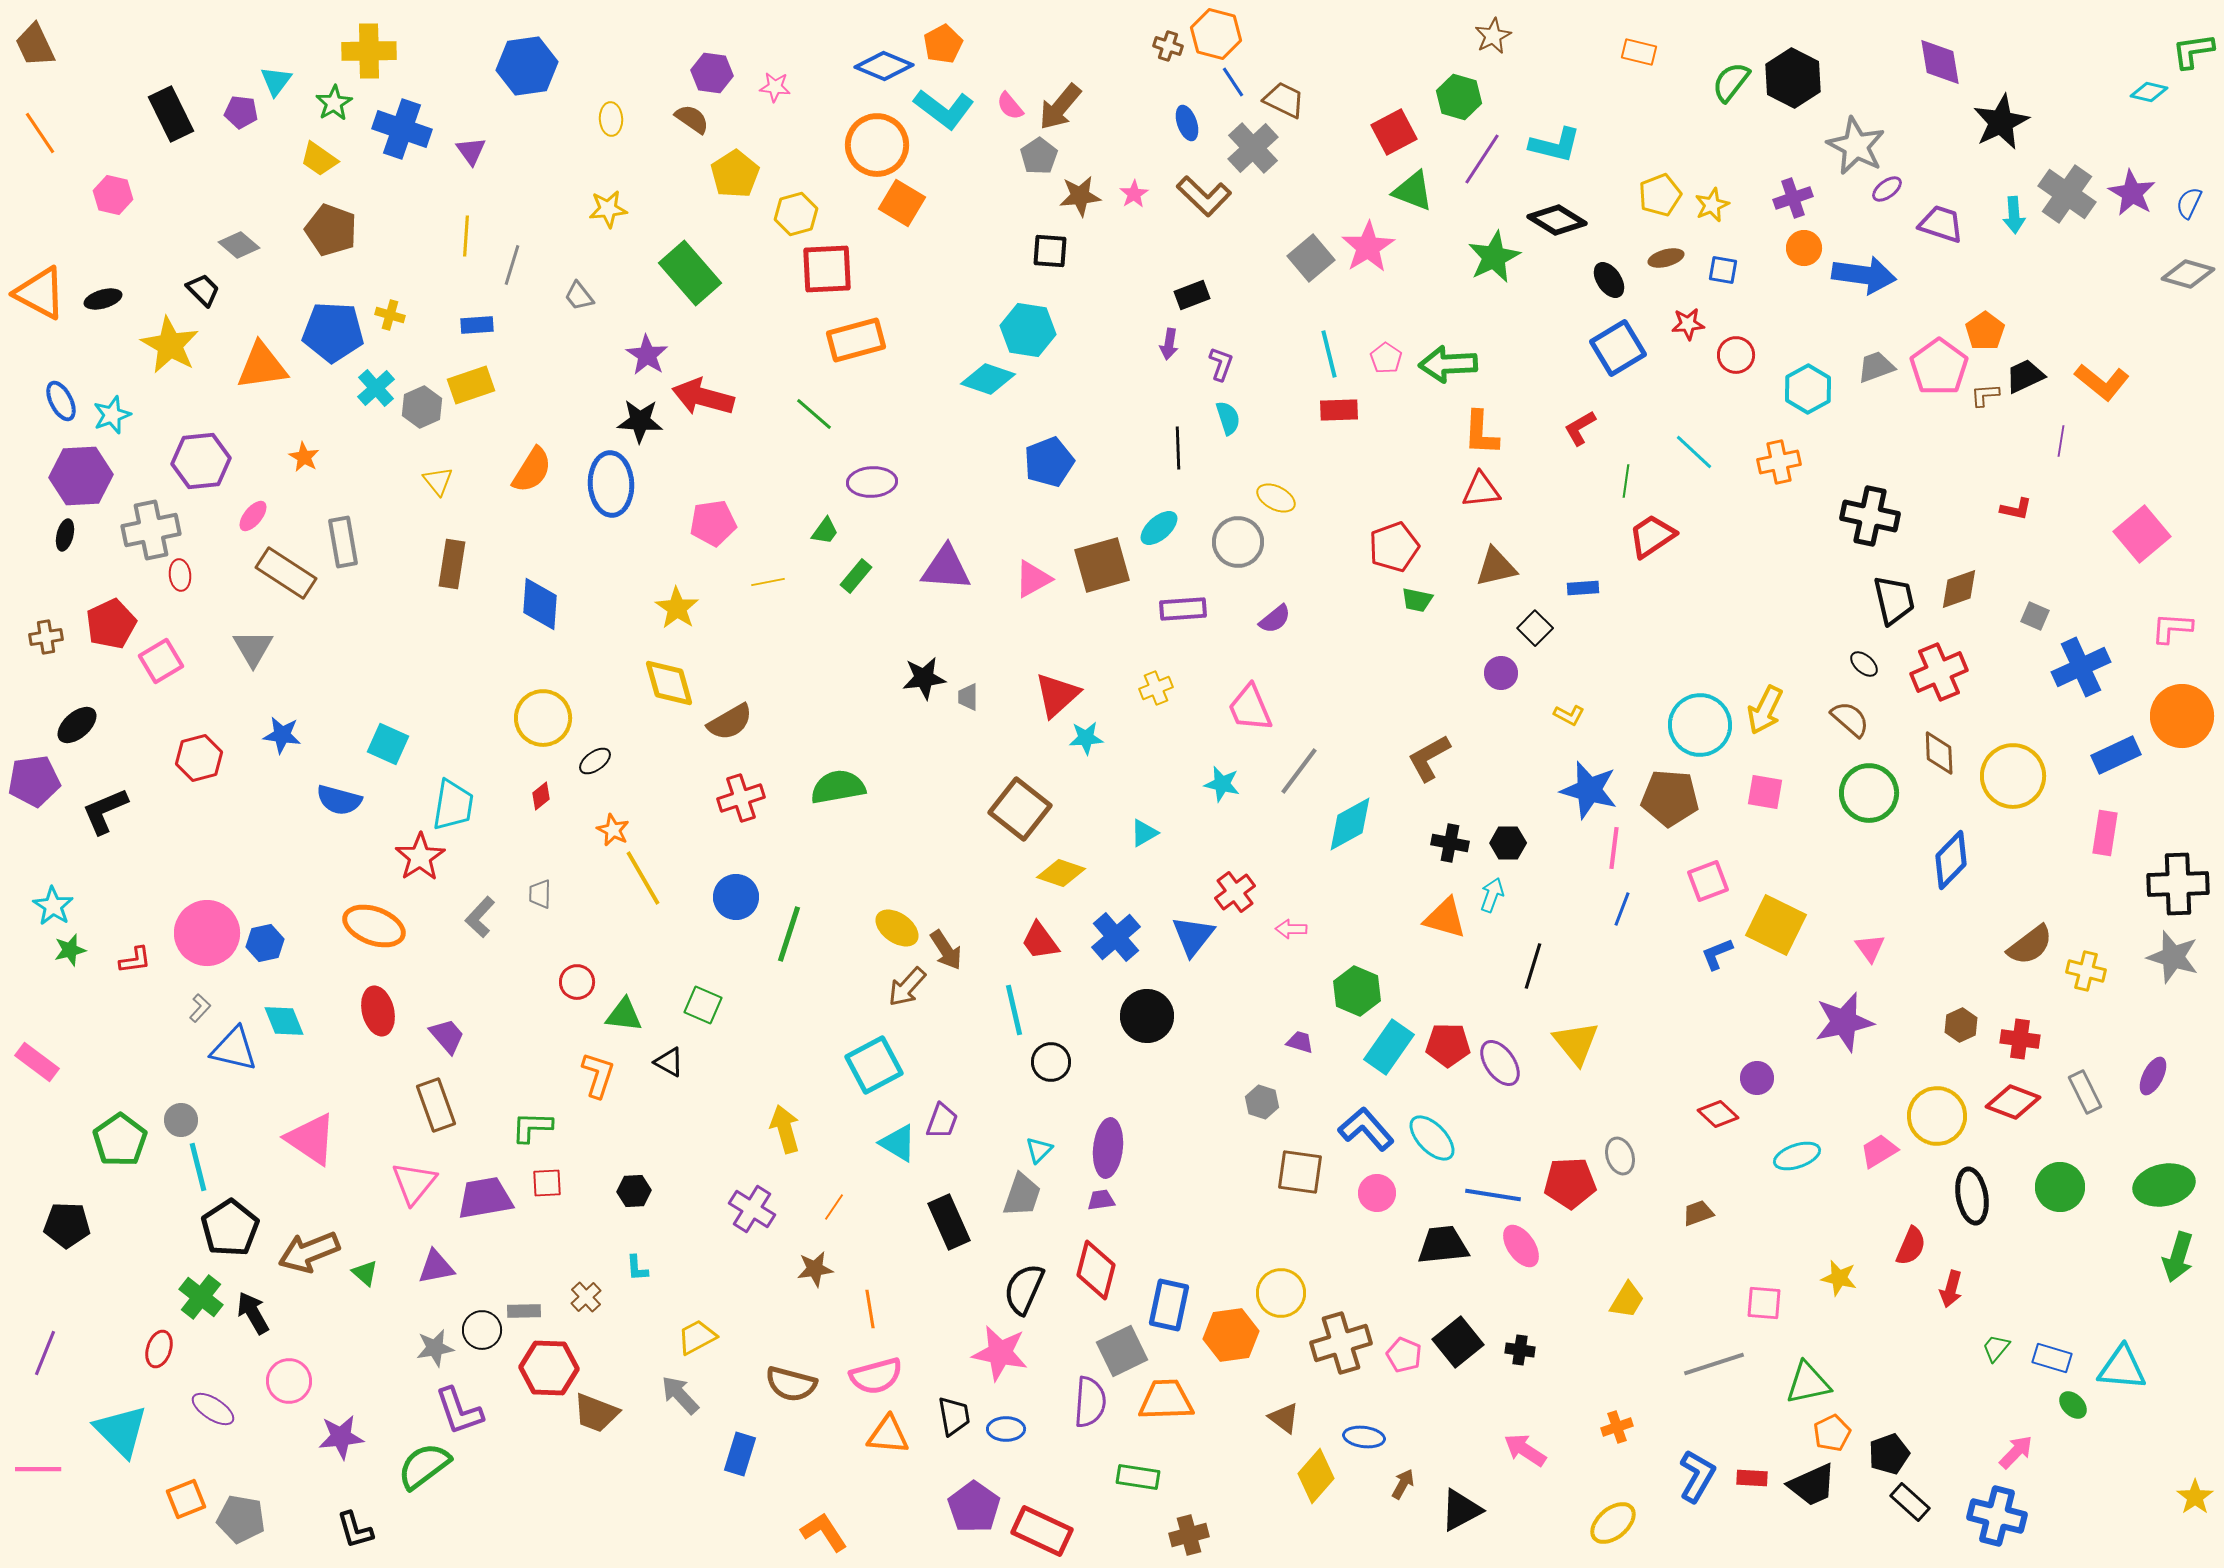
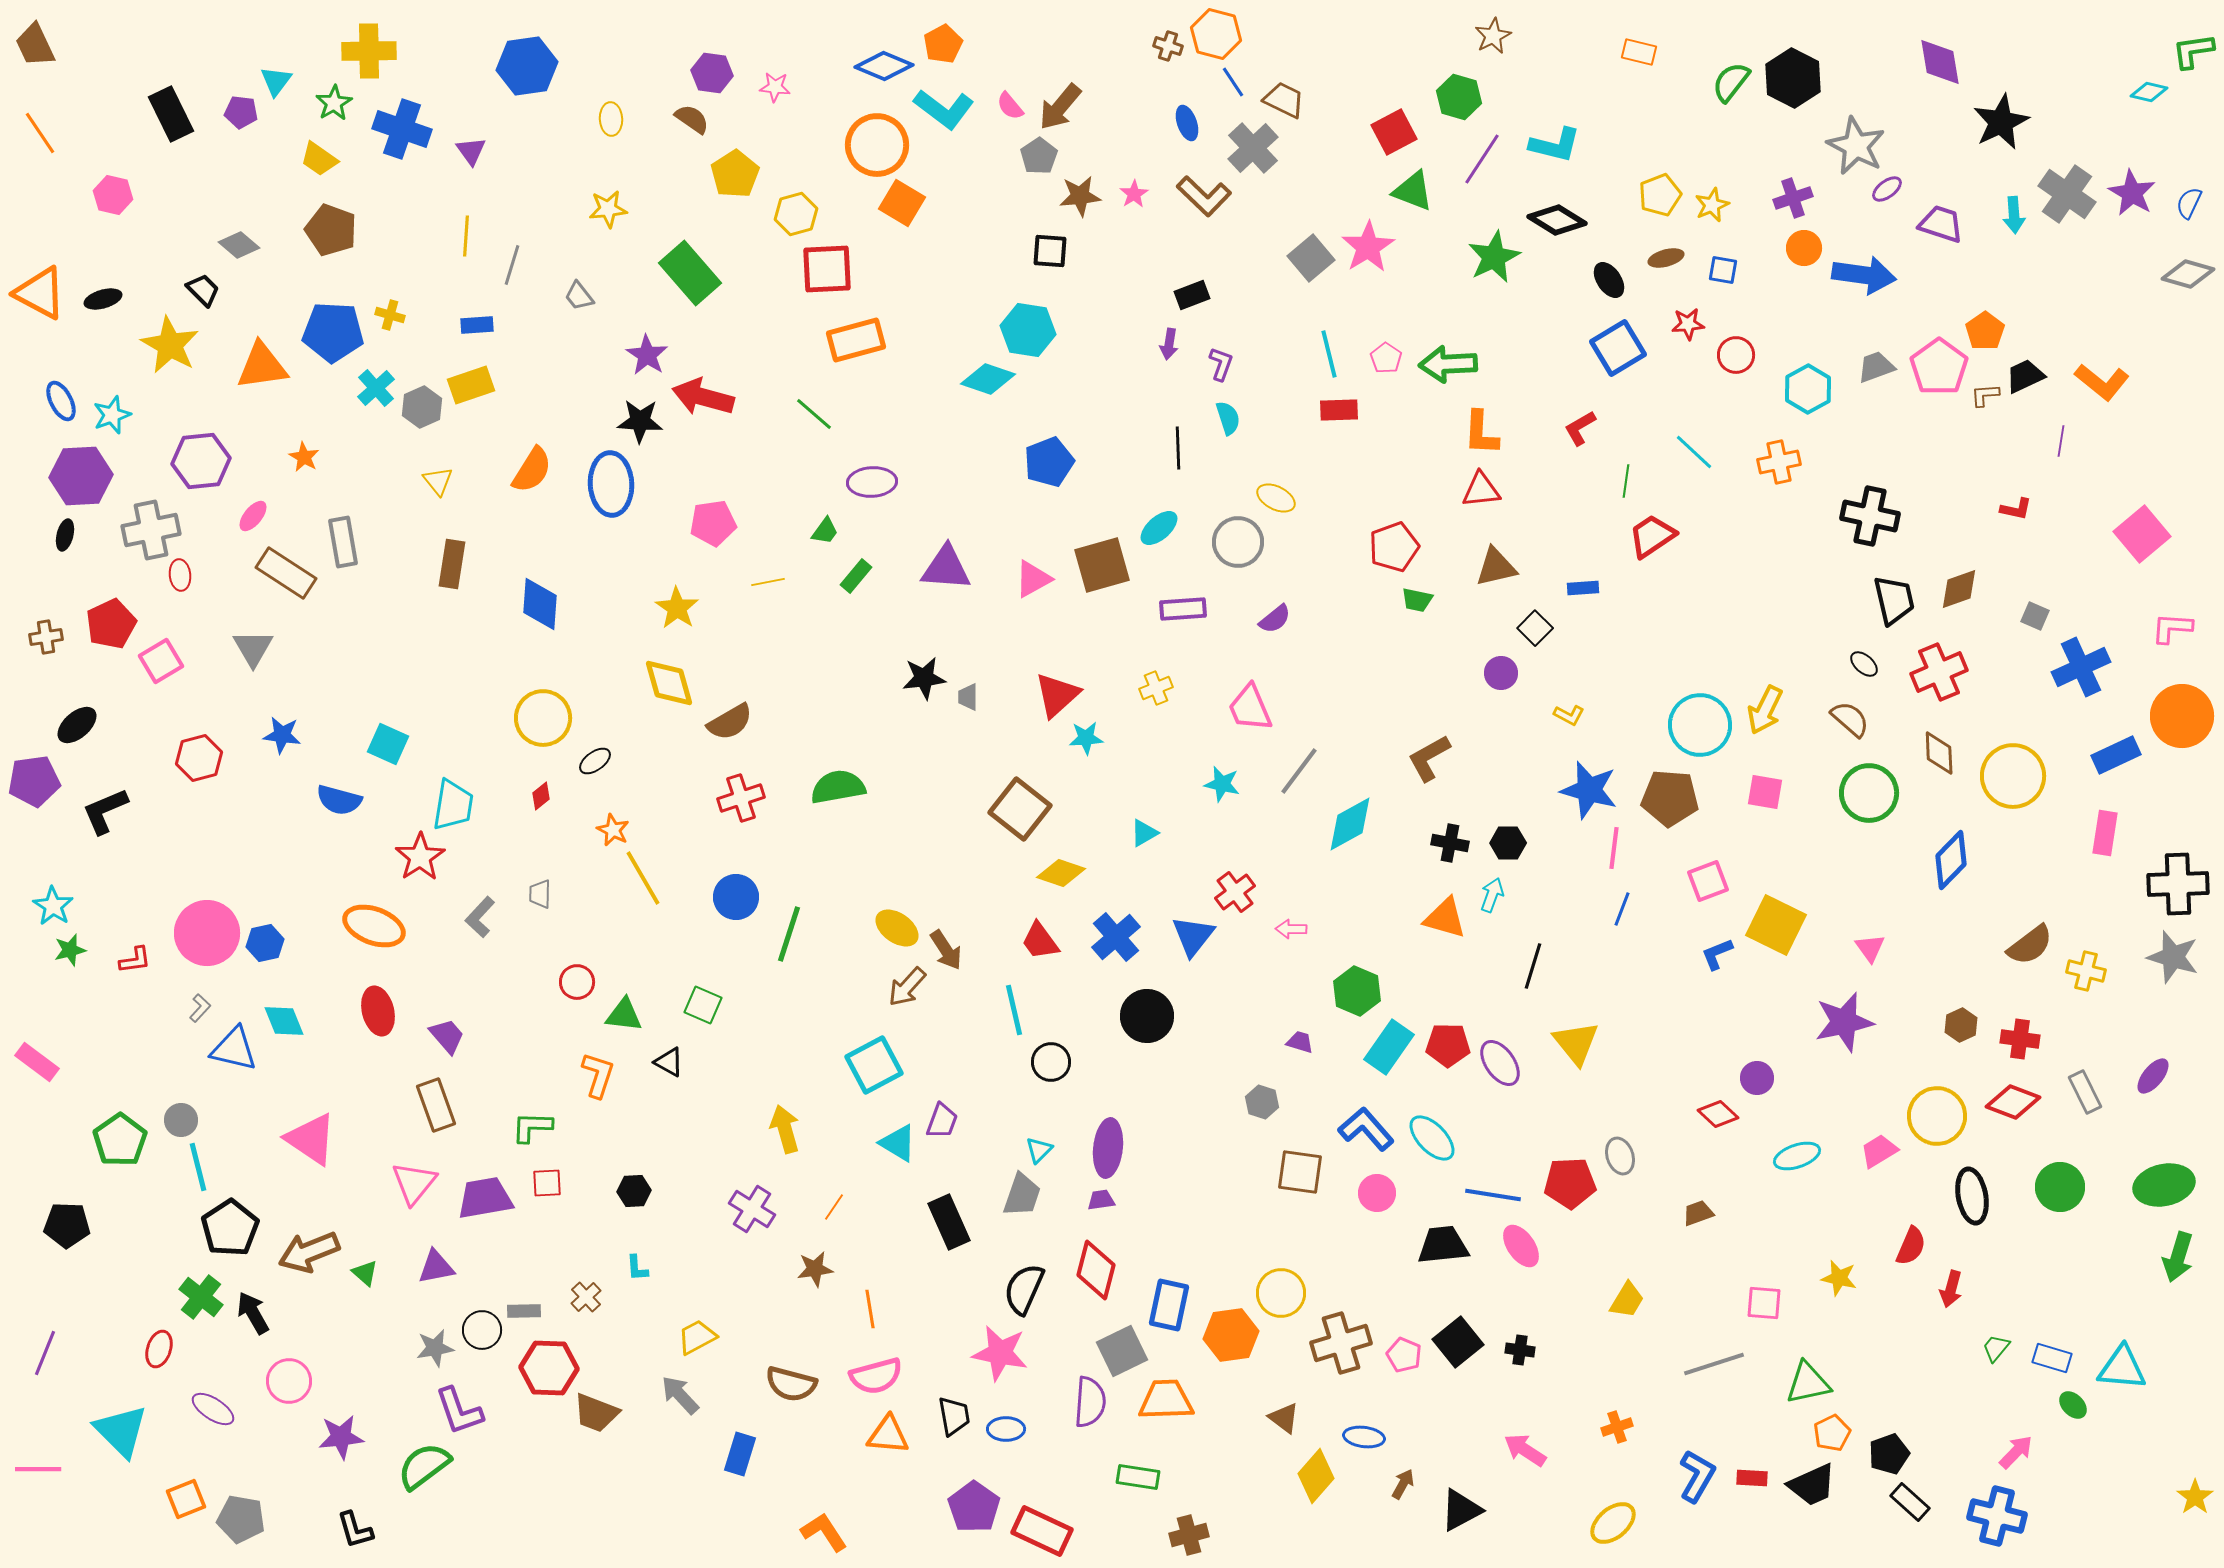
purple ellipse at (2153, 1076): rotated 12 degrees clockwise
